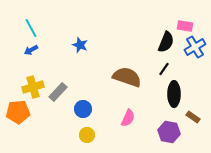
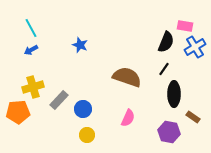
gray rectangle: moved 1 px right, 8 px down
